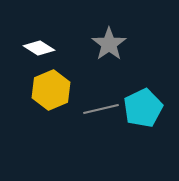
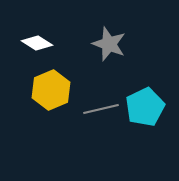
gray star: rotated 16 degrees counterclockwise
white diamond: moved 2 px left, 5 px up
cyan pentagon: moved 2 px right, 1 px up
